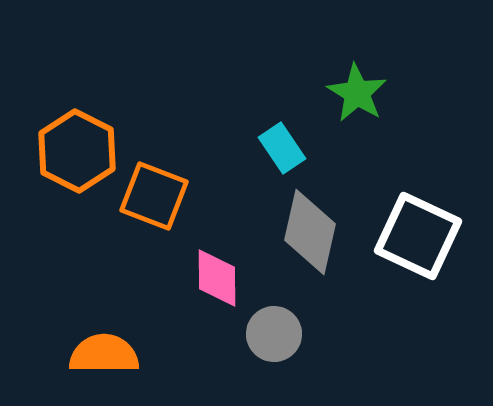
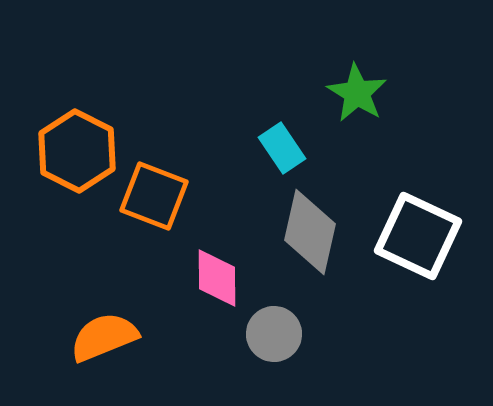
orange semicircle: moved 17 px up; rotated 22 degrees counterclockwise
